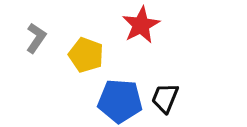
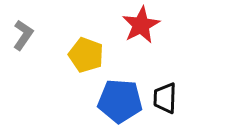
gray L-shape: moved 13 px left, 3 px up
black trapezoid: rotated 20 degrees counterclockwise
